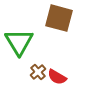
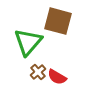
brown square: moved 1 px left, 3 px down
green triangle: moved 9 px right; rotated 12 degrees clockwise
